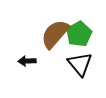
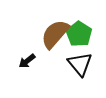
green pentagon: rotated 10 degrees counterclockwise
black arrow: rotated 36 degrees counterclockwise
